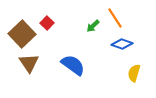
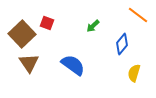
orange line: moved 23 px right, 3 px up; rotated 20 degrees counterclockwise
red square: rotated 24 degrees counterclockwise
blue diamond: rotated 70 degrees counterclockwise
